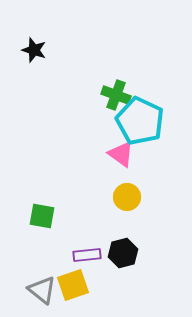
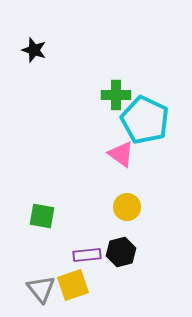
green cross: rotated 20 degrees counterclockwise
cyan pentagon: moved 5 px right, 1 px up
yellow circle: moved 10 px down
black hexagon: moved 2 px left, 1 px up
gray triangle: moved 1 px left, 1 px up; rotated 12 degrees clockwise
